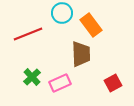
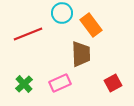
green cross: moved 8 px left, 7 px down
